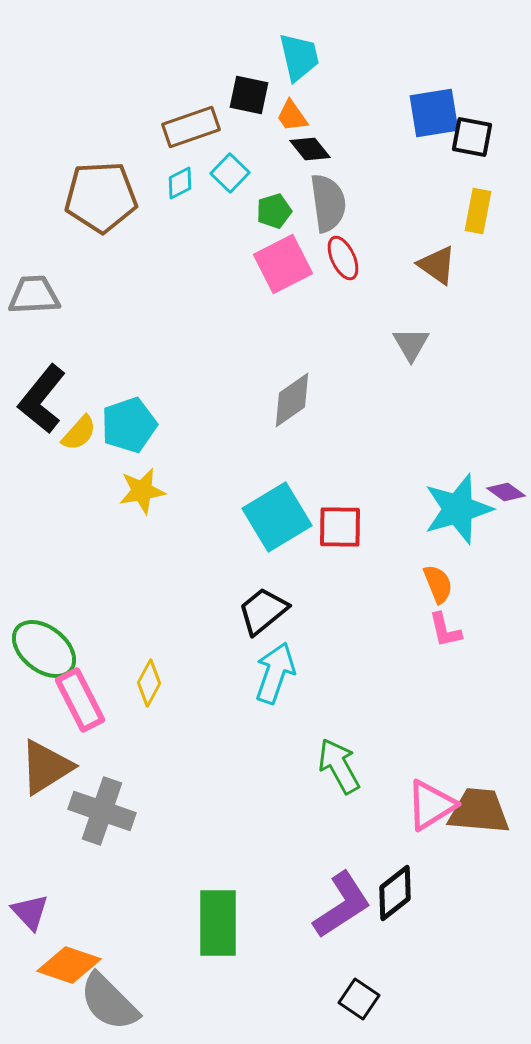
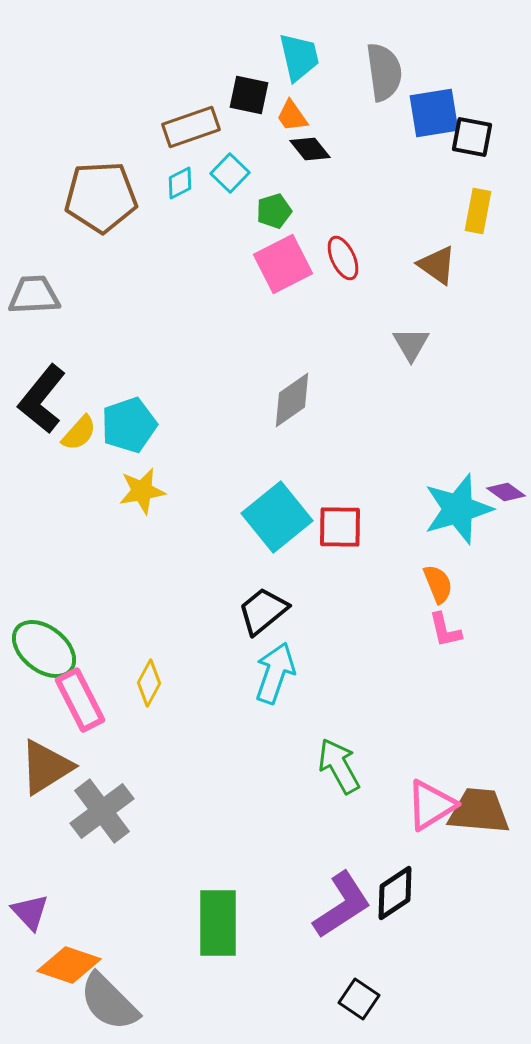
gray semicircle at (328, 203): moved 56 px right, 131 px up
cyan square at (277, 517): rotated 8 degrees counterclockwise
gray cross at (102, 811): rotated 34 degrees clockwise
black diamond at (395, 893): rotated 4 degrees clockwise
